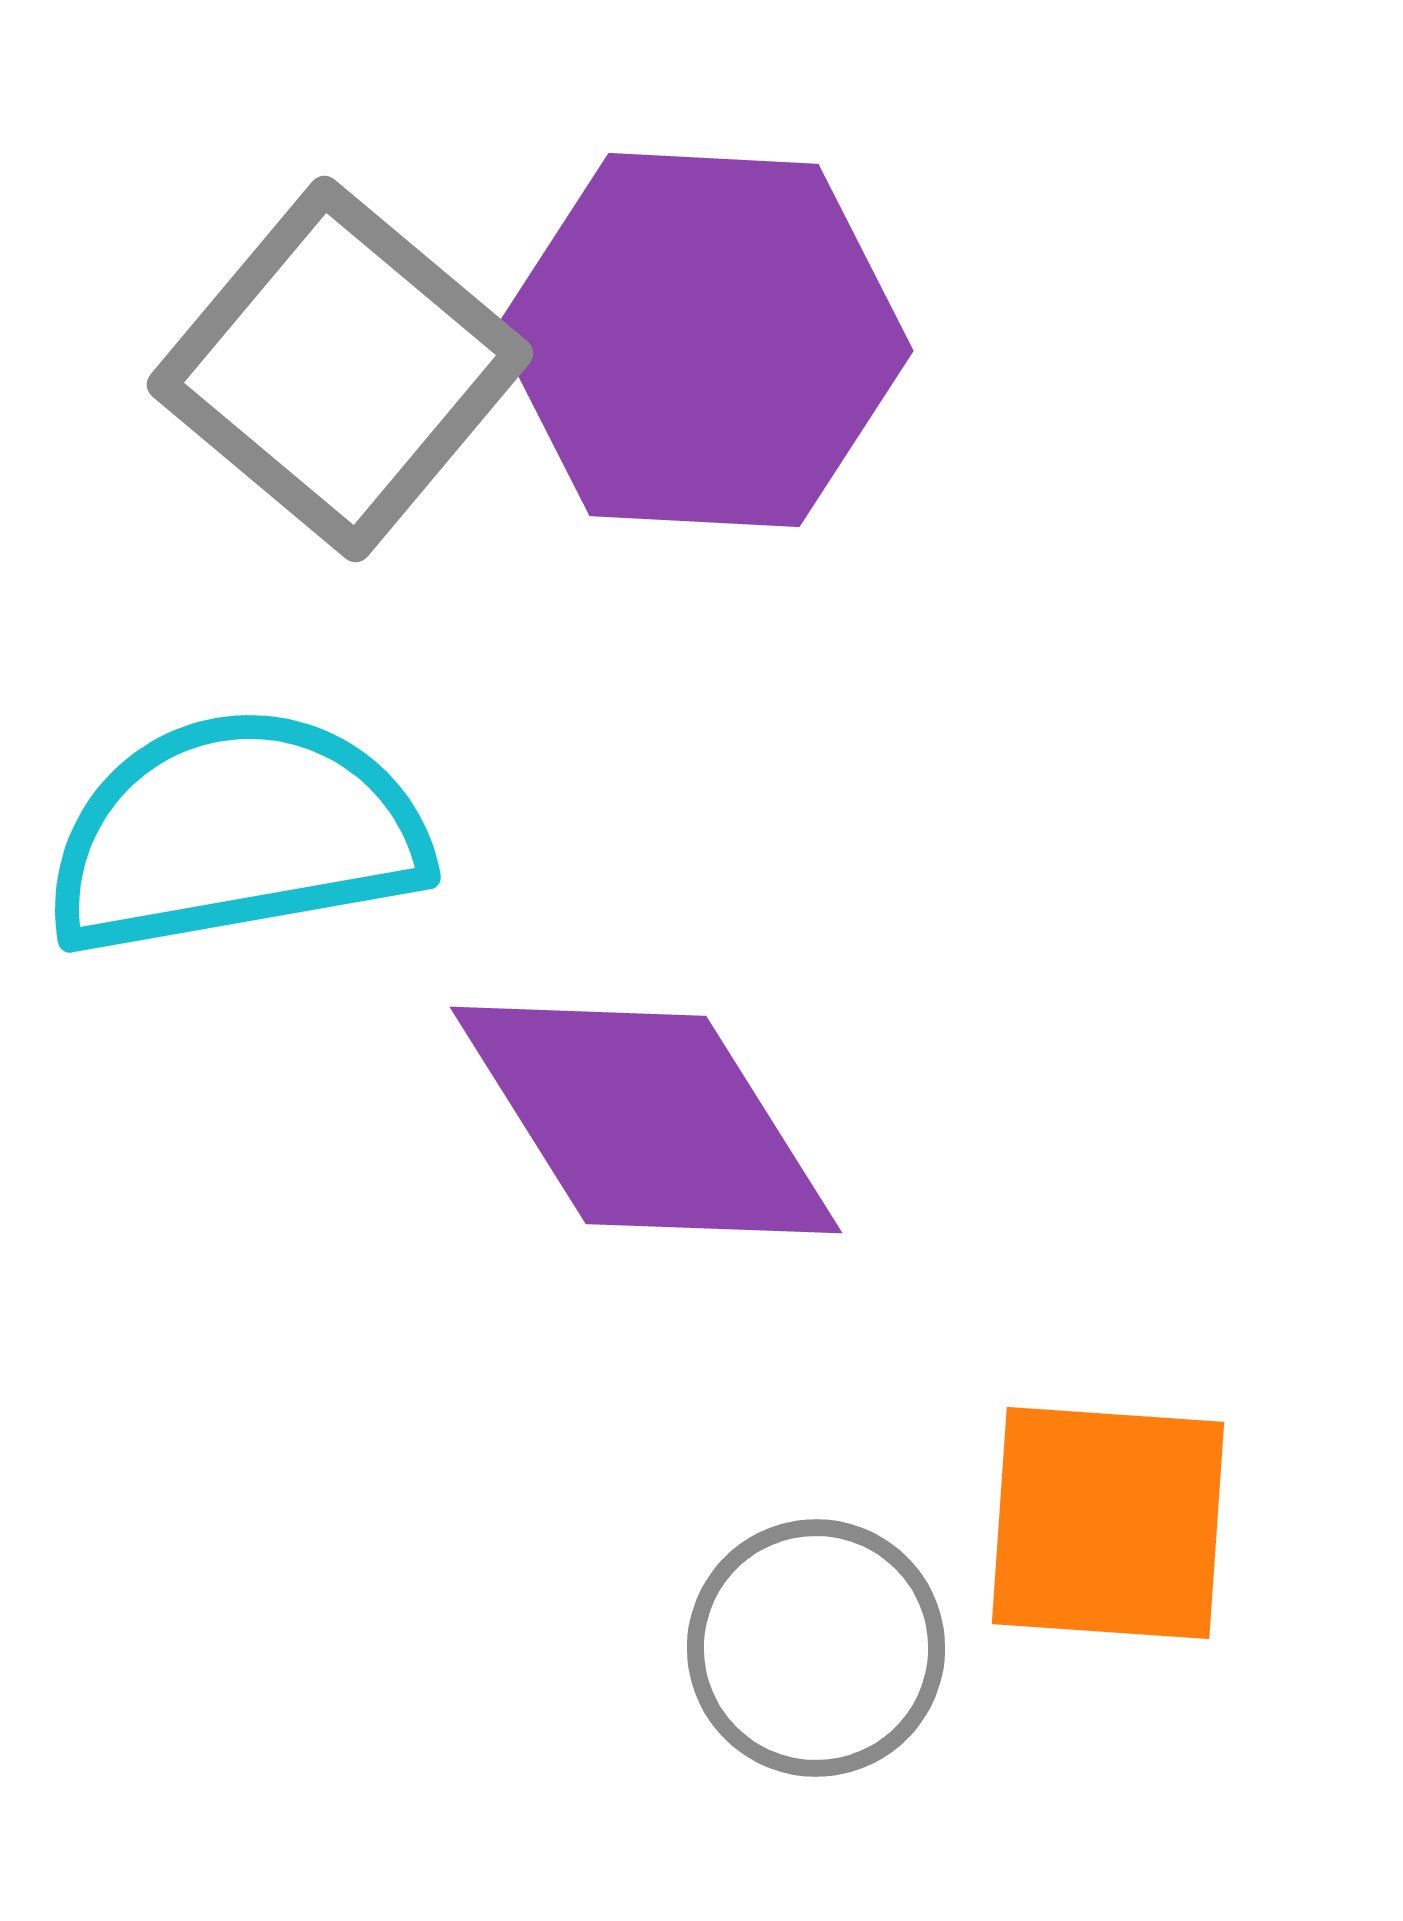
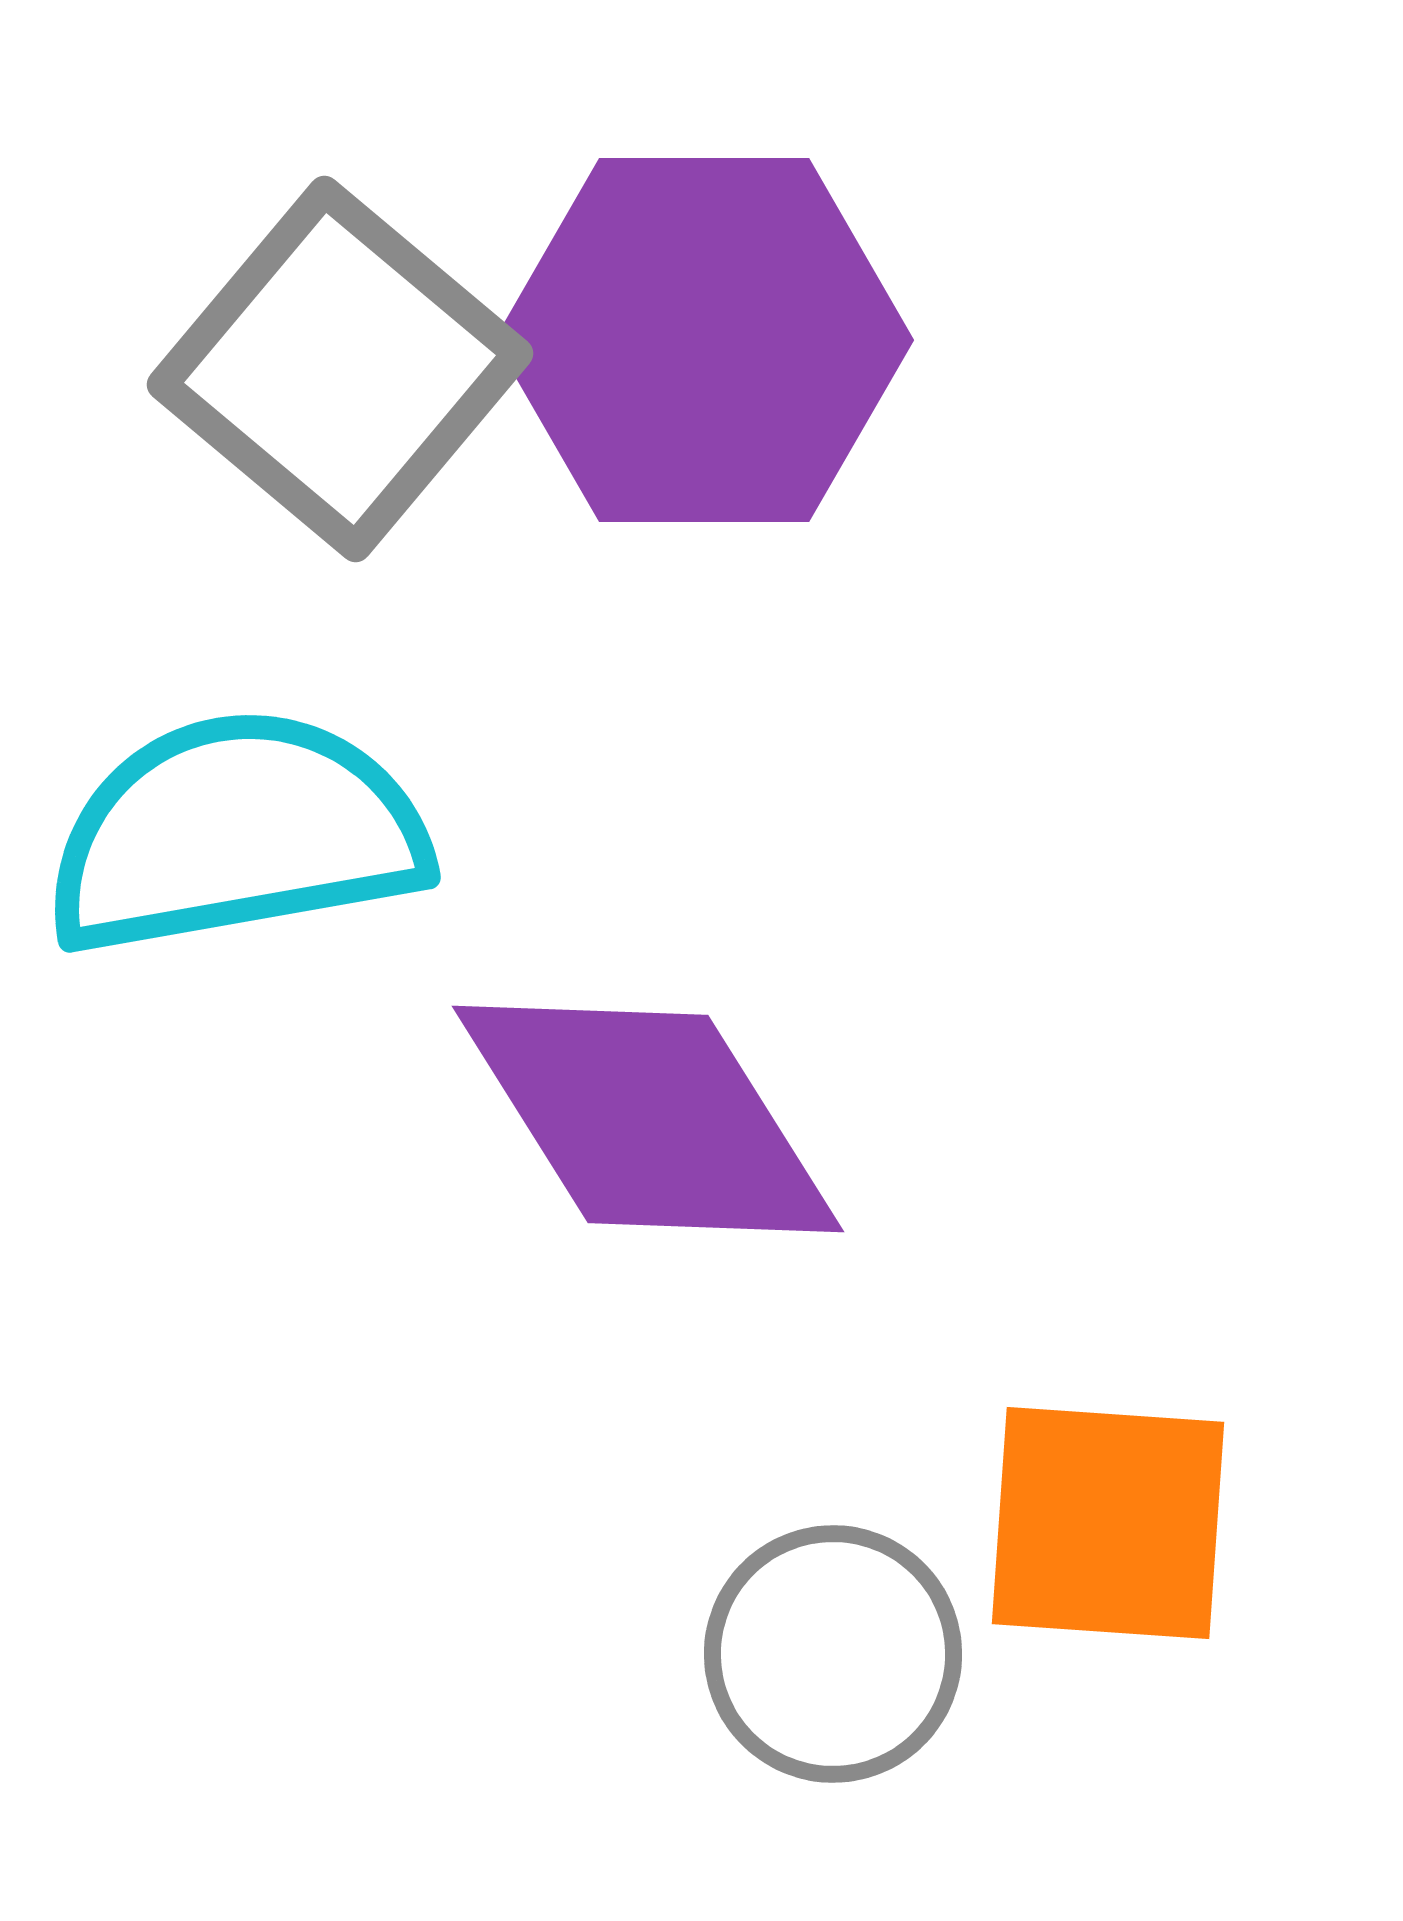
purple hexagon: rotated 3 degrees counterclockwise
purple diamond: moved 2 px right, 1 px up
gray circle: moved 17 px right, 6 px down
